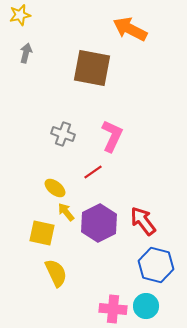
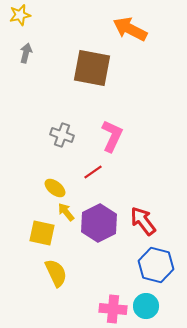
gray cross: moved 1 px left, 1 px down
